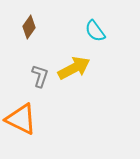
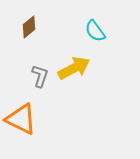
brown diamond: rotated 15 degrees clockwise
